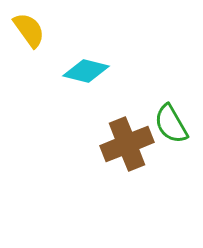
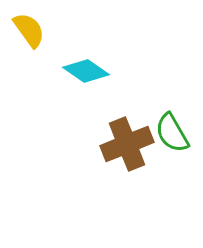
cyan diamond: rotated 21 degrees clockwise
green semicircle: moved 1 px right, 9 px down
